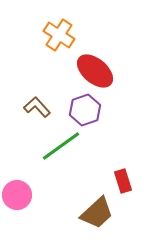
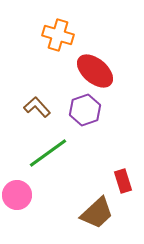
orange cross: moved 1 px left; rotated 16 degrees counterclockwise
green line: moved 13 px left, 7 px down
